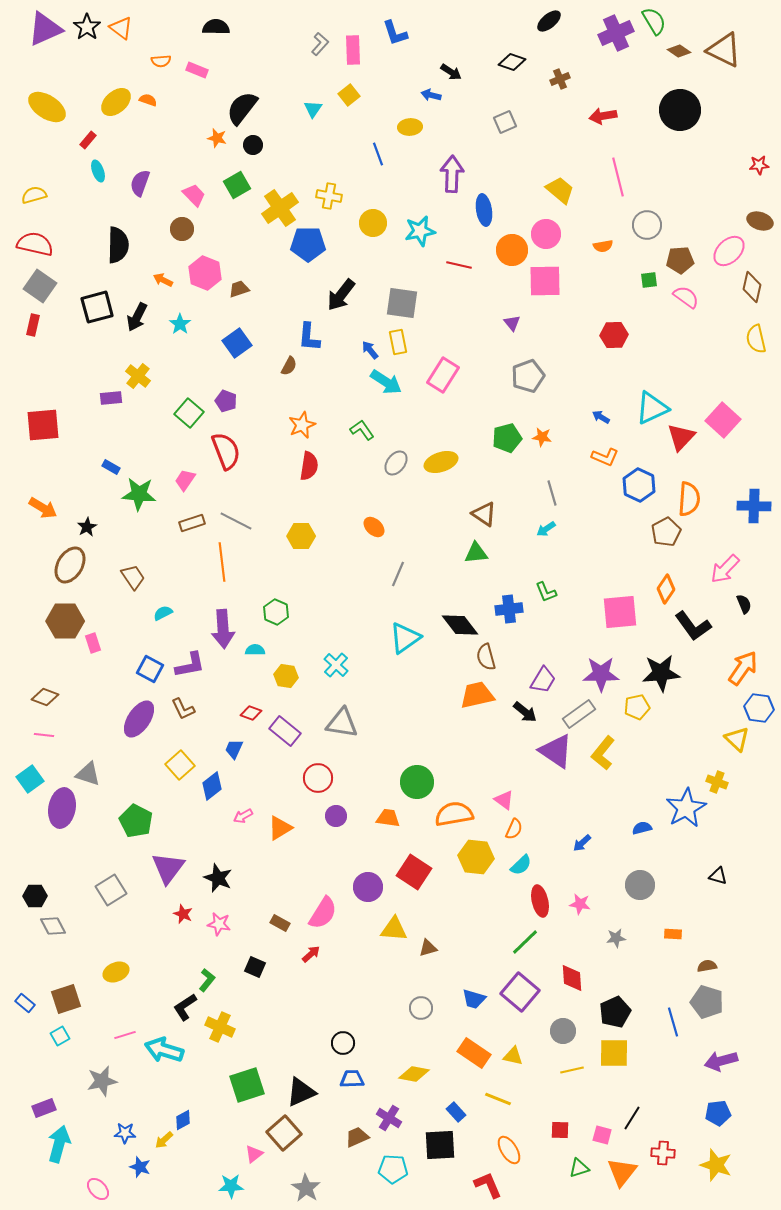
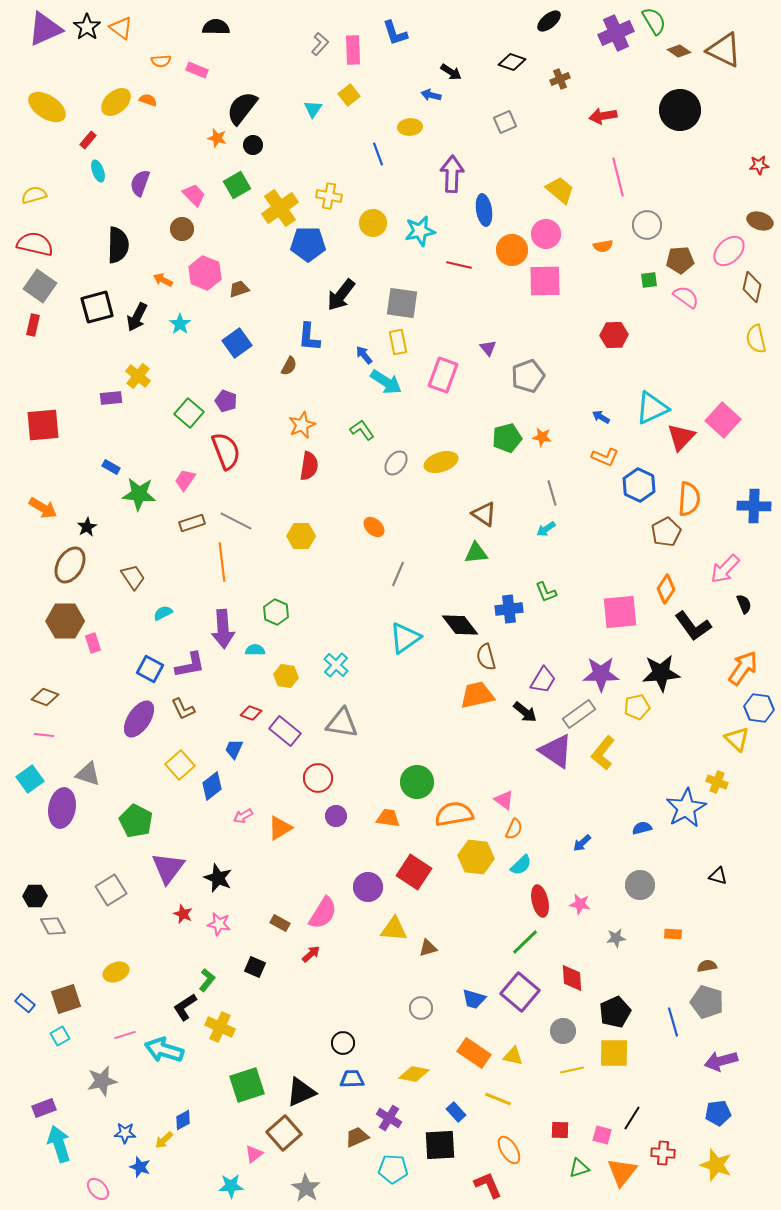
purple triangle at (512, 323): moved 24 px left, 25 px down
blue arrow at (370, 350): moved 6 px left, 5 px down
pink rectangle at (443, 375): rotated 12 degrees counterclockwise
cyan arrow at (59, 1144): rotated 33 degrees counterclockwise
